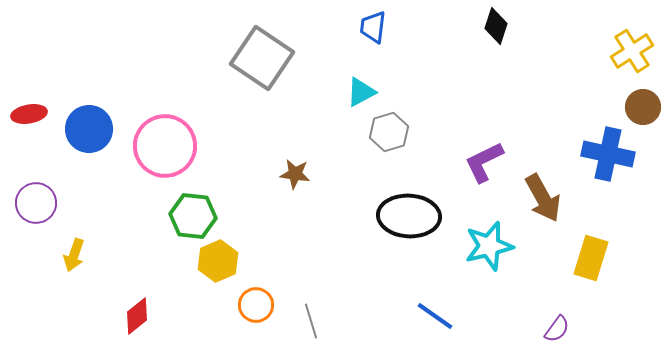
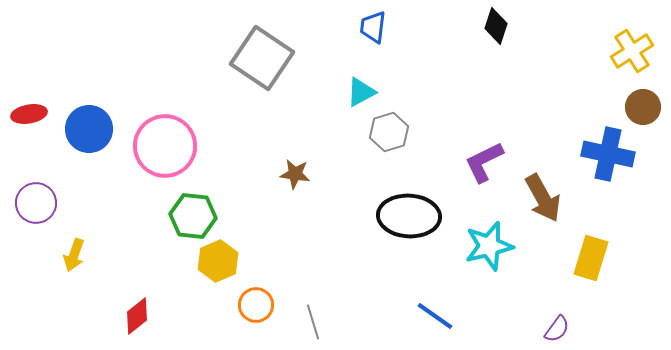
gray line: moved 2 px right, 1 px down
